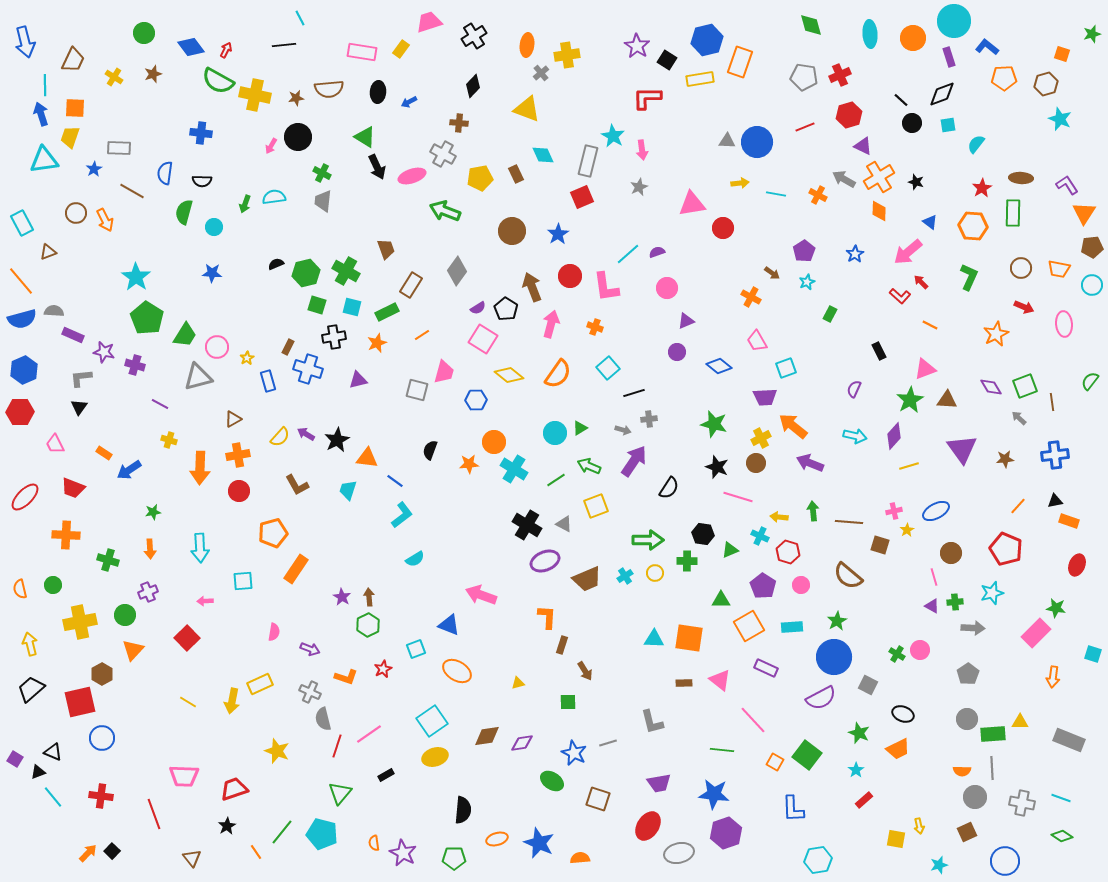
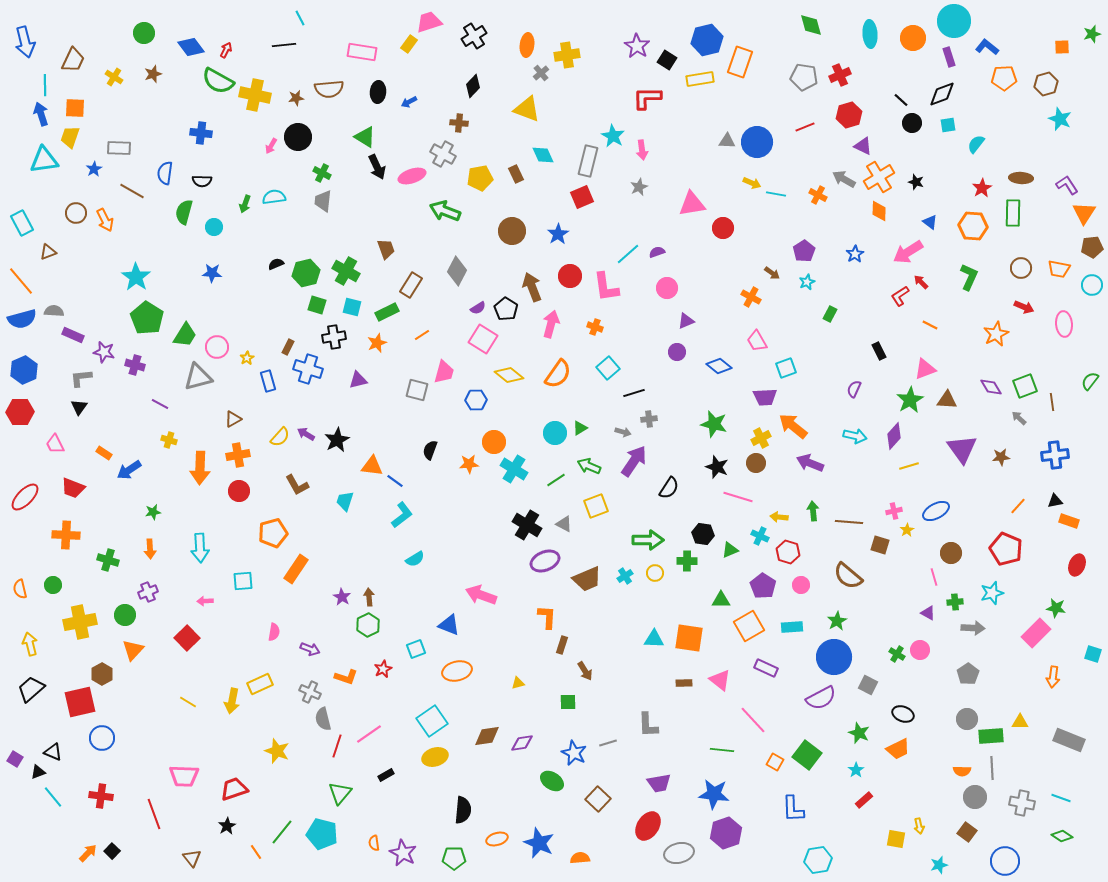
yellow rectangle at (401, 49): moved 8 px right, 5 px up
orange square at (1062, 54): moved 7 px up; rotated 21 degrees counterclockwise
yellow arrow at (740, 183): moved 12 px right; rotated 30 degrees clockwise
pink arrow at (908, 252): rotated 8 degrees clockwise
gray diamond at (457, 271): rotated 8 degrees counterclockwise
red L-shape at (900, 296): rotated 105 degrees clockwise
gray arrow at (623, 430): moved 2 px down
orange triangle at (367, 458): moved 5 px right, 8 px down
brown star at (1005, 459): moved 4 px left, 2 px up
cyan trapezoid at (348, 490): moved 3 px left, 11 px down
purple triangle at (932, 606): moved 4 px left, 7 px down
orange ellipse at (457, 671): rotated 44 degrees counterclockwise
gray L-shape at (652, 722): moved 4 px left, 3 px down; rotated 12 degrees clockwise
green rectangle at (993, 734): moved 2 px left, 2 px down
brown square at (598, 799): rotated 25 degrees clockwise
brown square at (967, 832): rotated 30 degrees counterclockwise
